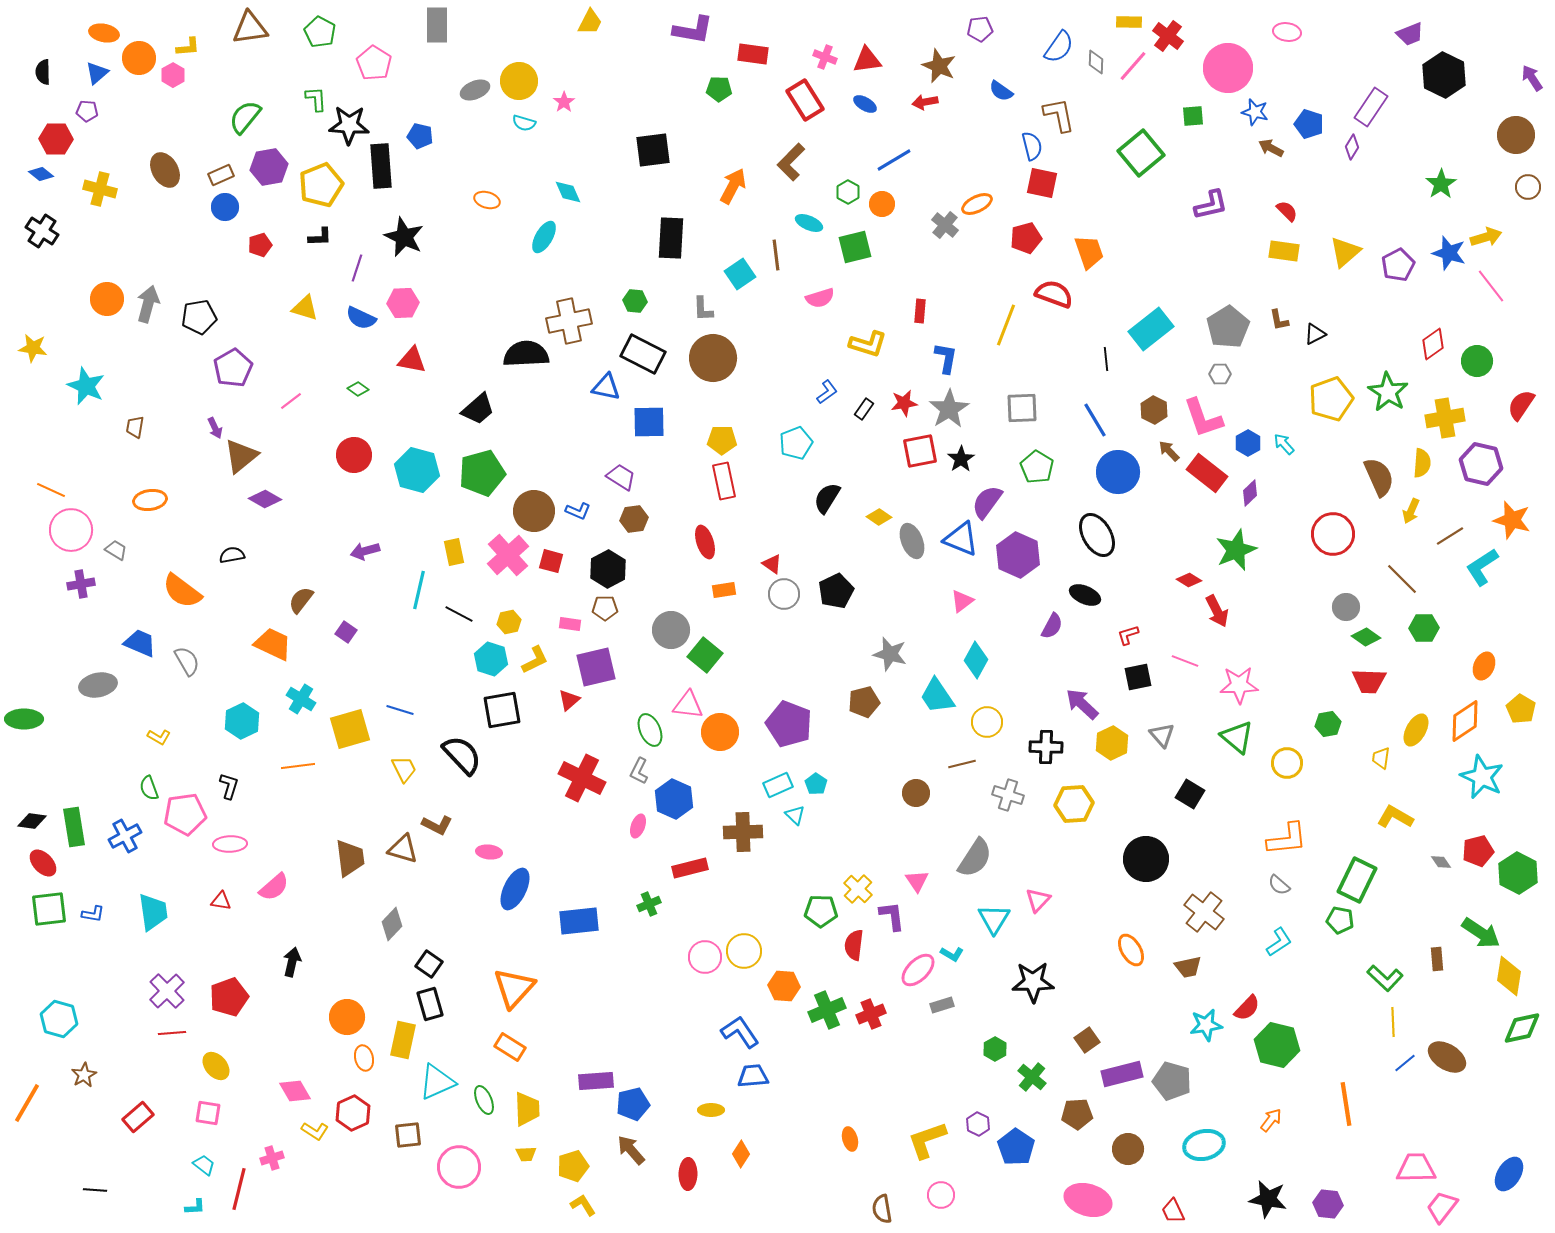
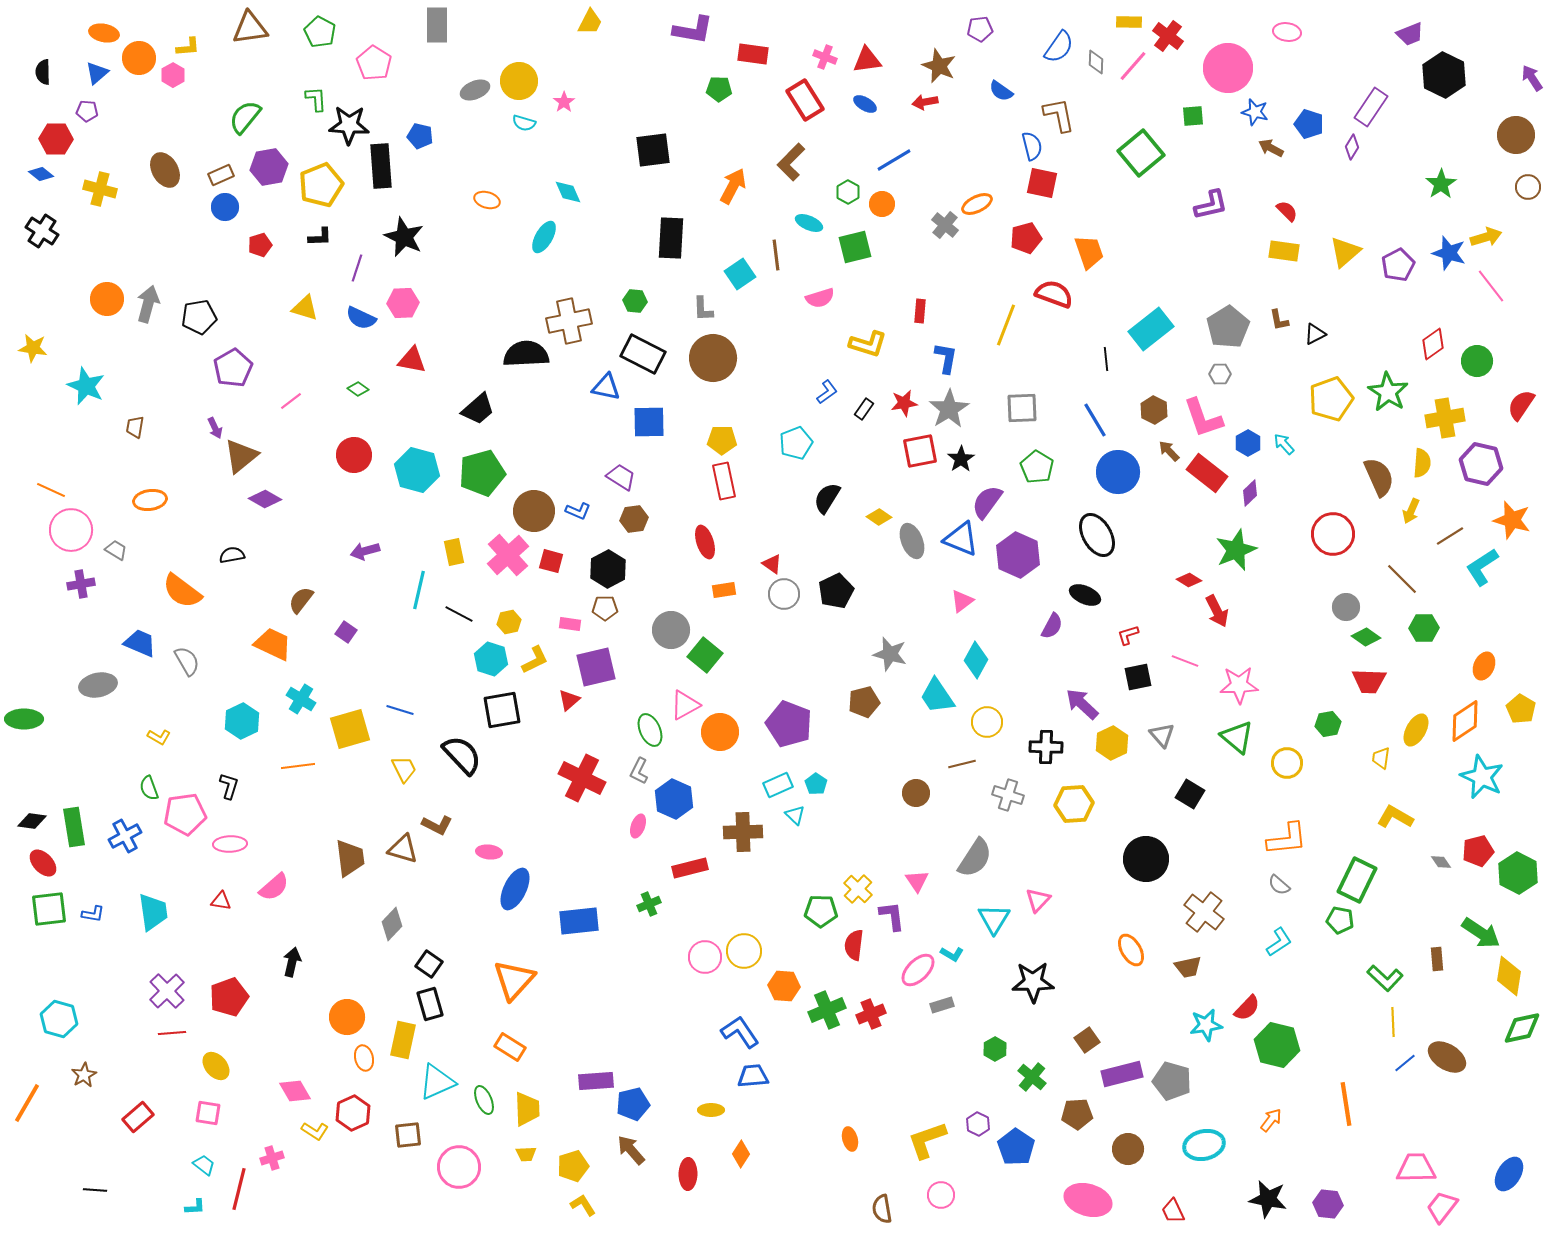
pink triangle at (688, 705): moved 3 px left; rotated 36 degrees counterclockwise
orange triangle at (514, 988): moved 8 px up
